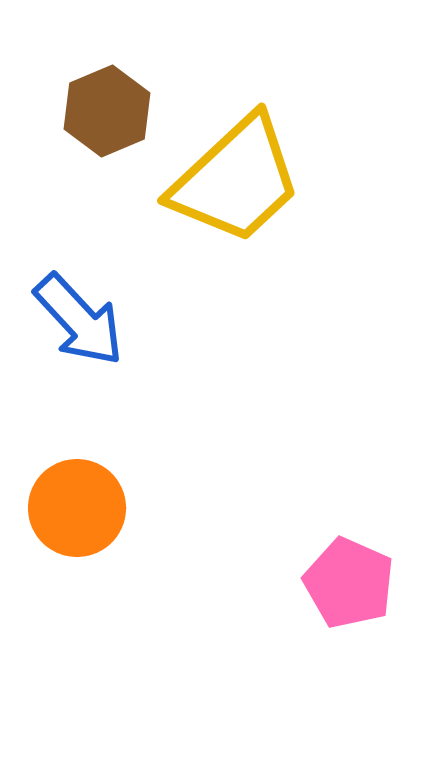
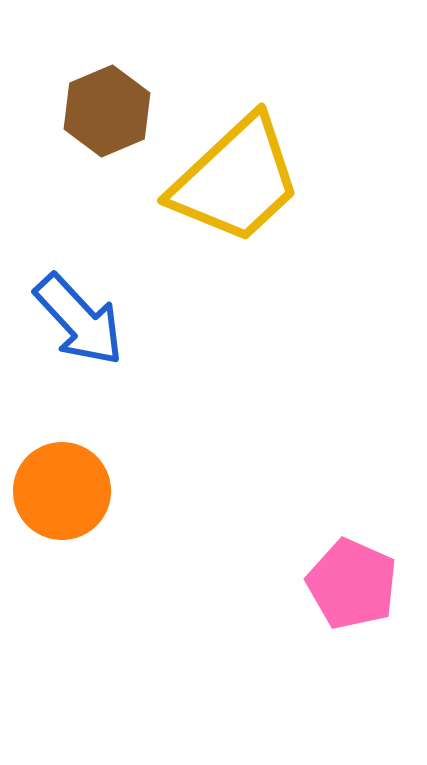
orange circle: moved 15 px left, 17 px up
pink pentagon: moved 3 px right, 1 px down
